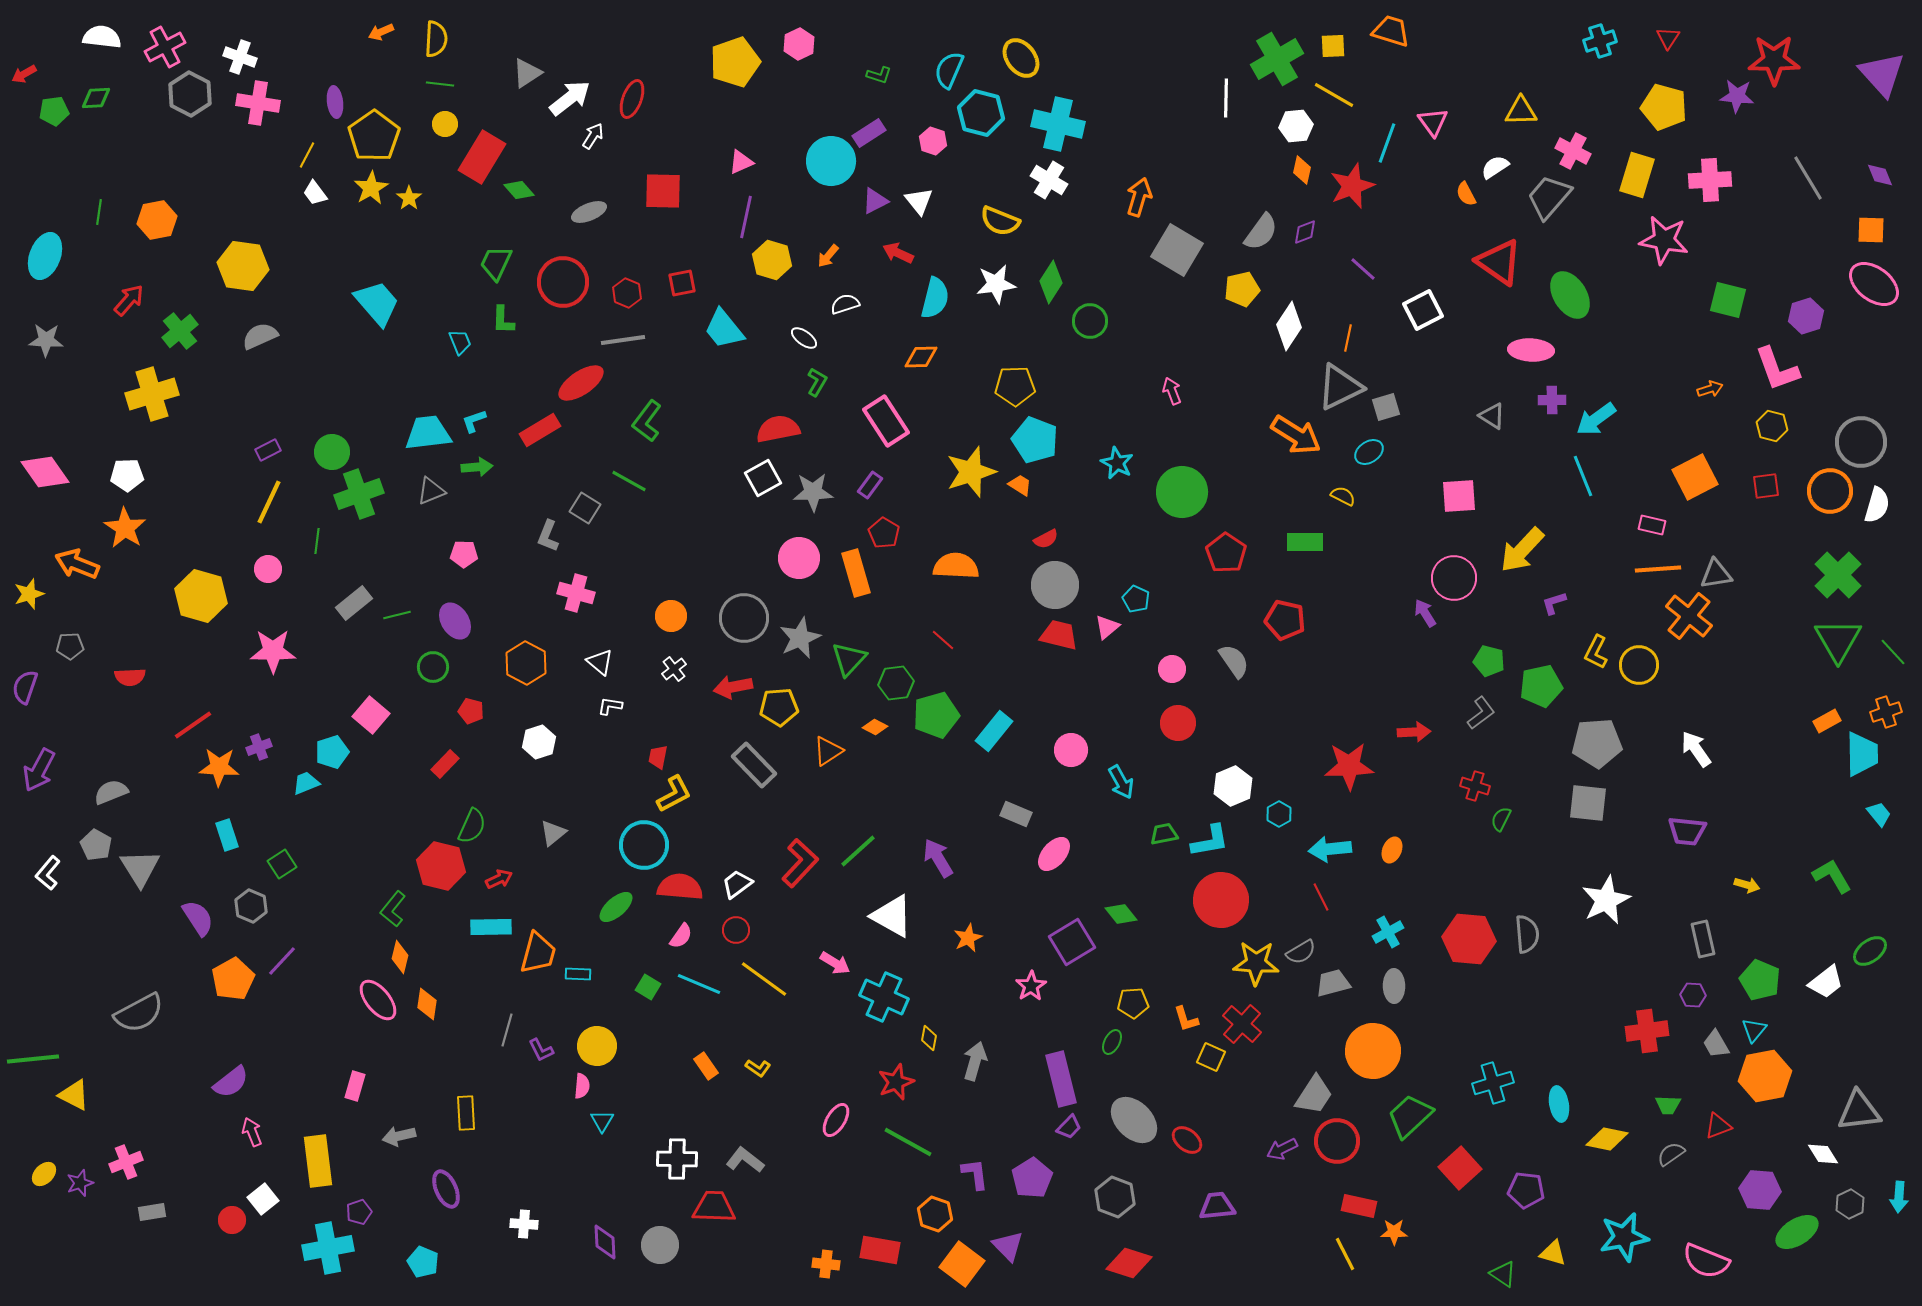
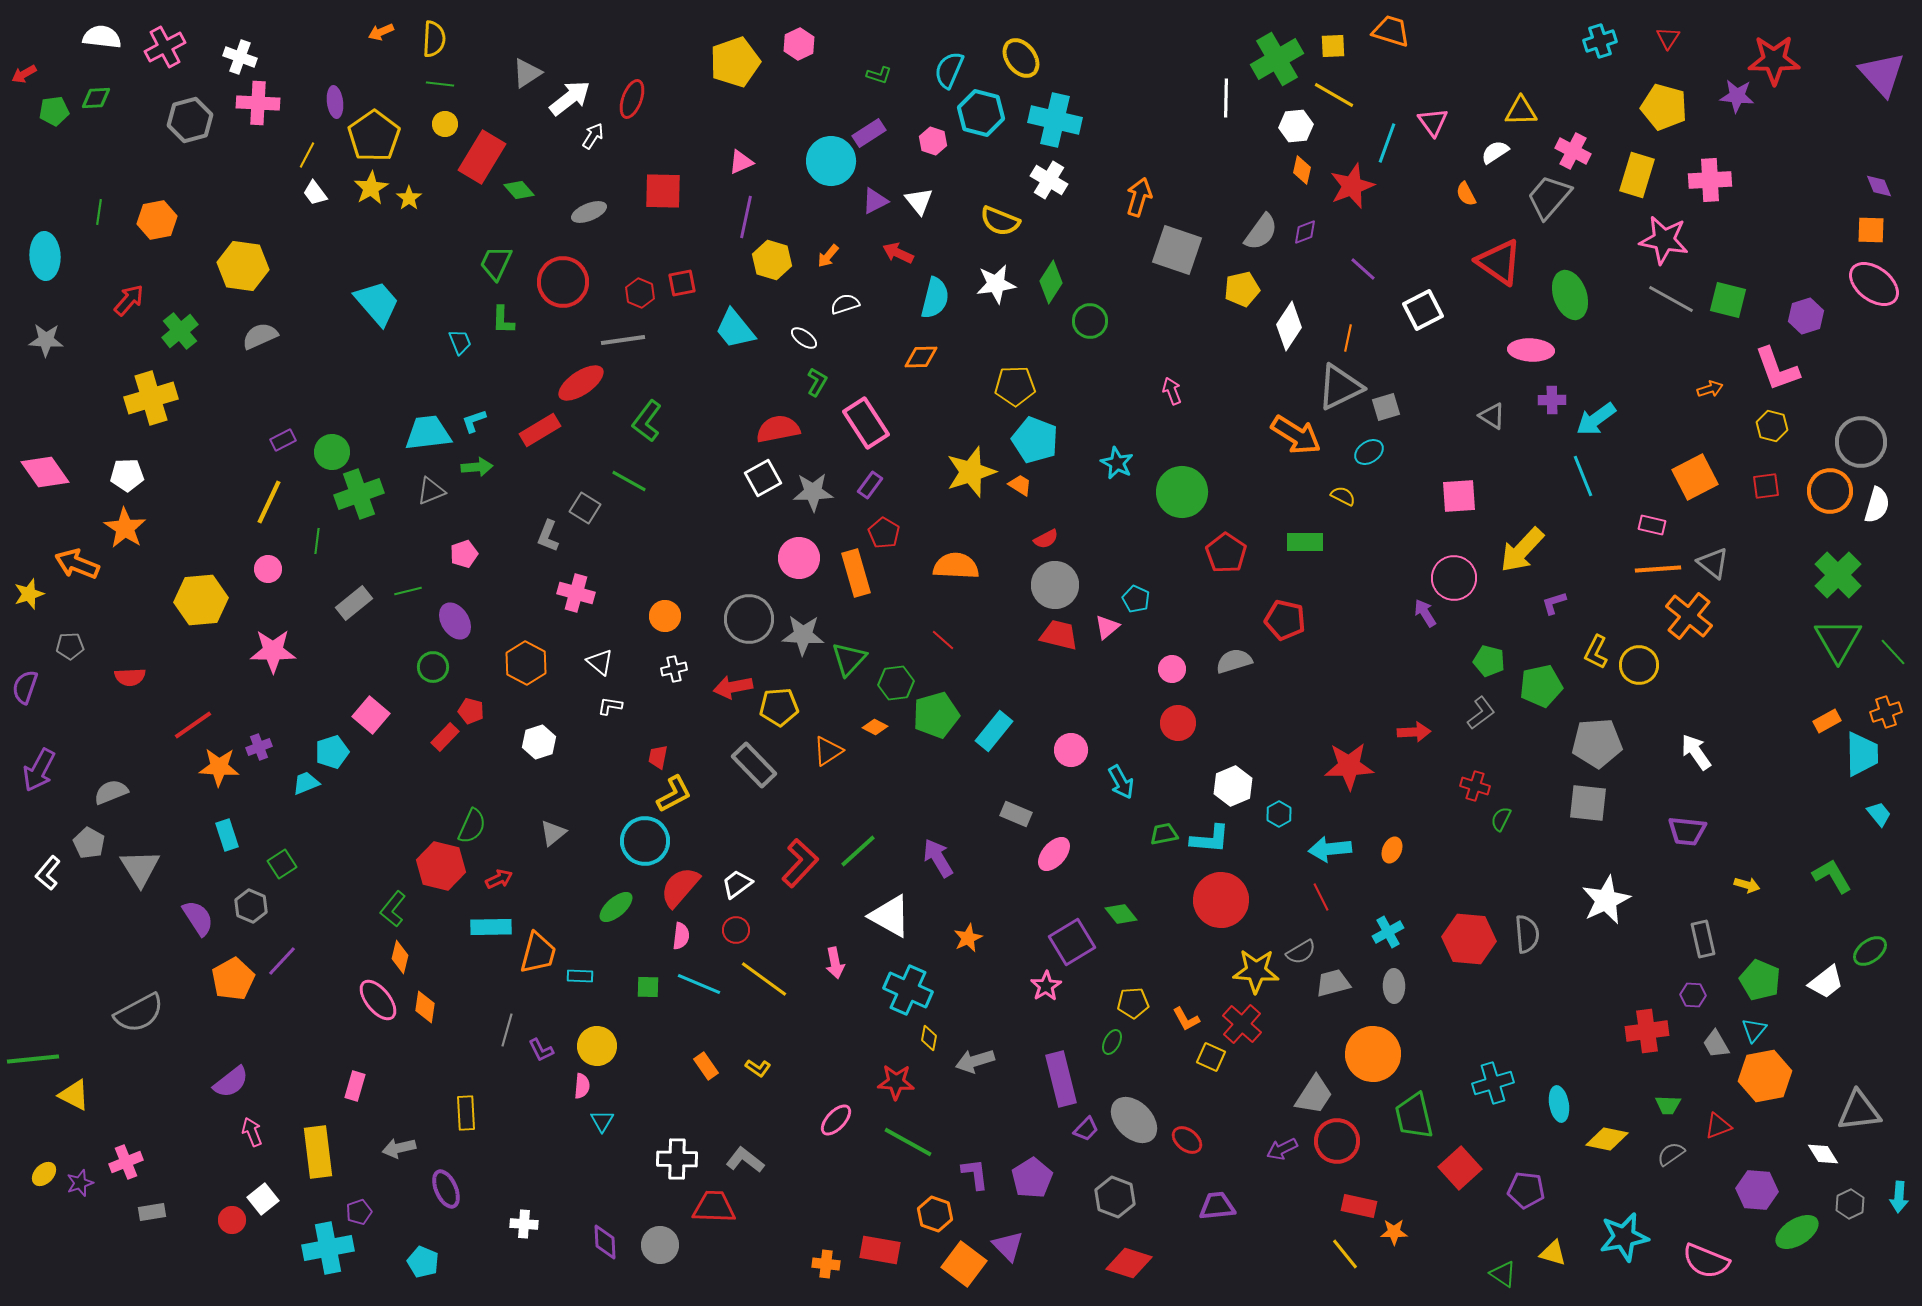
yellow semicircle at (436, 39): moved 2 px left
gray hexagon at (190, 94): moved 26 px down; rotated 18 degrees clockwise
pink cross at (258, 103): rotated 6 degrees counterclockwise
cyan cross at (1058, 124): moved 3 px left, 4 px up
white semicircle at (1495, 167): moved 15 px up
purple diamond at (1880, 175): moved 1 px left, 11 px down
gray line at (1808, 178): moved 137 px left, 121 px down; rotated 30 degrees counterclockwise
gray square at (1177, 250): rotated 12 degrees counterclockwise
cyan ellipse at (45, 256): rotated 24 degrees counterclockwise
red hexagon at (627, 293): moved 13 px right
green ellipse at (1570, 295): rotated 12 degrees clockwise
cyan trapezoid at (724, 329): moved 11 px right
yellow cross at (152, 394): moved 1 px left, 4 px down
pink rectangle at (886, 421): moved 20 px left, 2 px down
purple rectangle at (268, 450): moved 15 px right, 10 px up
pink pentagon at (464, 554): rotated 20 degrees counterclockwise
gray triangle at (1716, 574): moved 3 px left, 11 px up; rotated 48 degrees clockwise
yellow hexagon at (201, 596): moved 4 px down; rotated 21 degrees counterclockwise
green line at (397, 615): moved 11 px right, 24 px up
orange circle at (671, 616): moved 6 px left
gray circle at (744, 618): moved 5 px right, 1 px down
gray star at (800, 638): moved 3 px right, 3 px up; rotated 27 degrees clockwise
gray semicircle at (1234, 661): rotated 72 degrees counterclockwise
white cross at (674, 669): rotated 25 degrees clockwise
white arrow at (1696, 749): moved 3 px down
red rectangle at (445, 764): moved 27 px up
cyan L-shape at (1210, 841): moved 2 px up; rotated 15 degrees clockwise
gray pentagon at (96, 845): moved 7 px left, 2 px up
cyan circle at (644, 845): moved 1 px right, 4 px up
red semicircle at (680, 887): rotated 54 degrees counterclockwise
white triangle at (892, 916): moved 2 px left
pink semicircle at (681, 936): rotated 28 degrees counterclockwise
pink arrow at (835, 963): rotated 48 degrees clockwise
yellow star at (1256, 963): moved 8 px down
cyan rectangle at (578, 974): moved 2 px right, 2 px down
pink star at (1031, 986): moved 15 px right
green square at (648, 987): rotated 30 degrees counterclockwise
cyan cross at (884, 997): moved 24 px right, 7 px up
orange diamond at (427, 1004): moved 2 px left, 3 px down
orange L-shape at (1186, 1019): rotated 12 degrees counterclockwise
orange circle at (1373, 1051): moved 3 px down
gray arrow at (975, 1061): rotated 123 degrees counterclockwise
red star at (896, 1082): rotated 24 degrees clockwise
green trapezoid at (1410, 1116): moved 4 px right; rotated 60 degrees counterclockwise
pink ellipse at (836, 1120): rotated 12 degrees clockwise
purple trapezoid at (1069, 1127): moved 17 px right, 2 px down
gray arrow at (399, 1136): moved 12 px down
yellow rectangle at (318, 1161): moved 9 px up
purple hexagon at (1760, 1190): moved 3 px left
yellow line at (1345, 1254): rotated 12 degrees counterclockwise
orange square at (962, 1264): moved 2 px right
